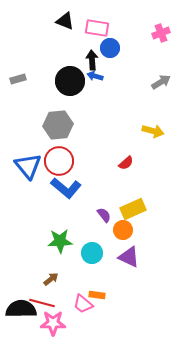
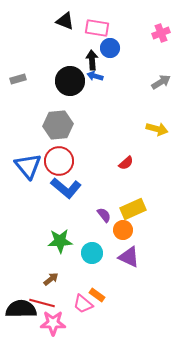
yellow arrow: moved 4 px right, 2 px up
orange rectangle: rotated 28 degrees clockwise
